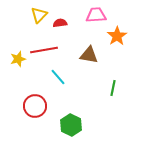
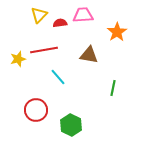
pink trapezoid: moved 13 px left
orange star: moved 4 px up
red circle: moved 1 px right, 4 px down
